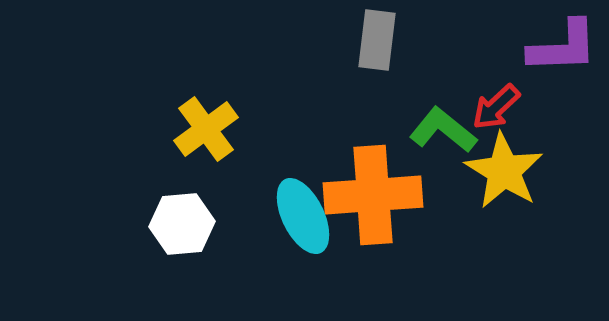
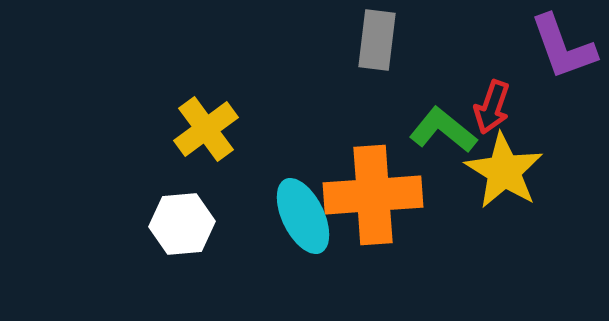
purple L-shape: rotated 72 degrees clockwise
red arrow: moved 4 px left; rotated 28 degrees counterclockwise
